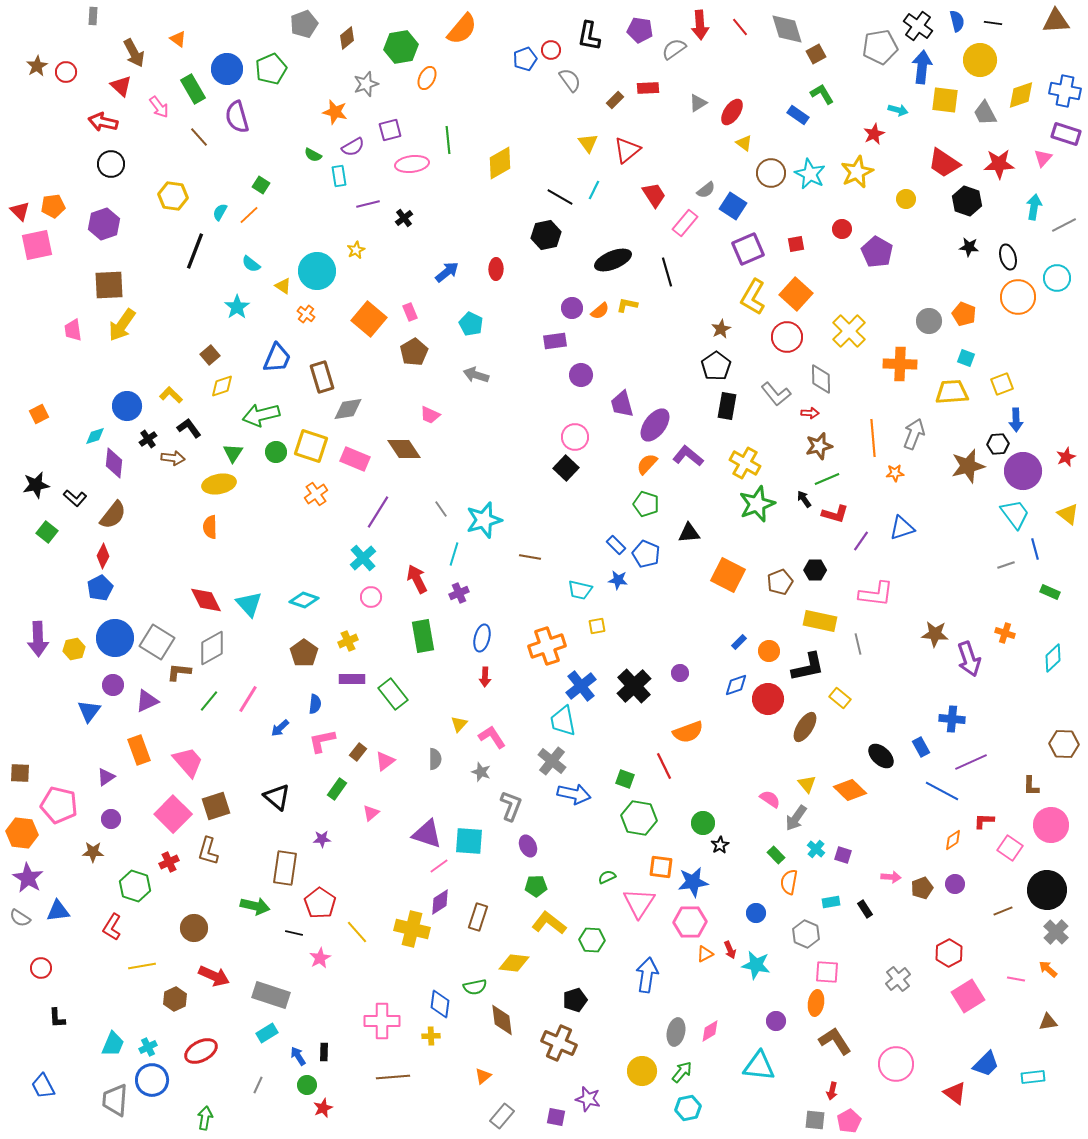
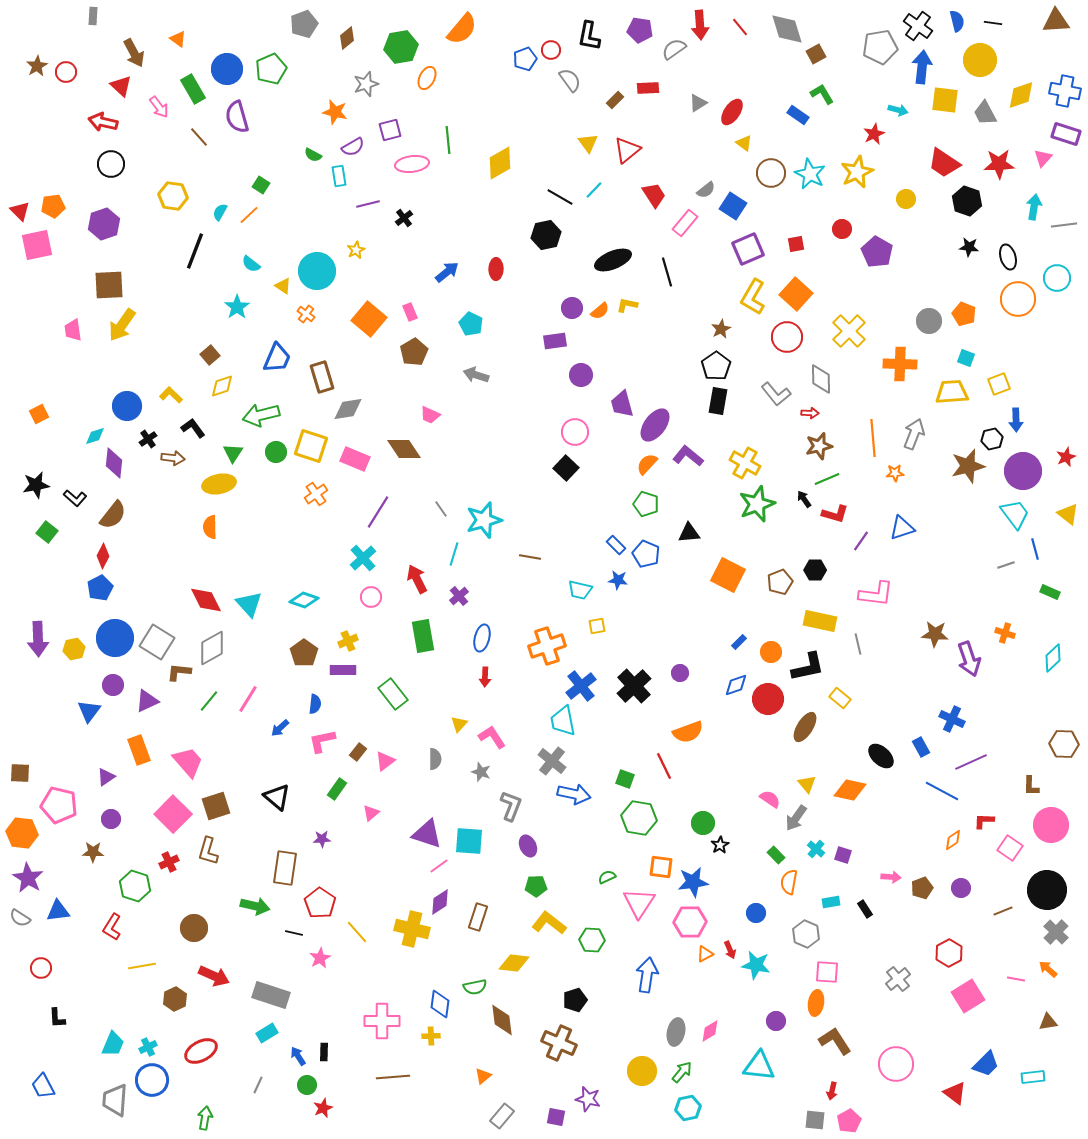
cyan line at (594, 190): rotated 18 degrees clockwise
gray line at (1064, 225): rotated 20 degrees clockwise
orange circle at (1018, 297): moved 2 px down
yellow square at (1002, 384): moved 3 px left
black rectangle at (727, 406): moved 9 px left, 5 px up
black L-shape at (189, 428): moved 4 px right
pink circle at (575, 437): moved 5 px up
black hexagon at (998, 444): moved 6 px left, 5 px up; rotated 10 degrees counterclockwise
purple cross at (459, 593): moved 3 px down; rotated 18 degrees counterclockwise
orange circle at (769, 651): moved 2 px right, 1 px down
purple rectangle at (352, 679): moved 9 px left, 9 px up
blue cross at (952, 719): rotated 20 degrees clockwise
orange diamond at (850, 790): rotated 32 degrees counterclockwise
purple circle at (955, 884): moved 6 px right, 4 px down
